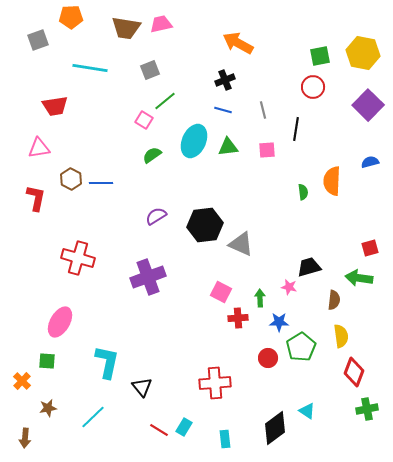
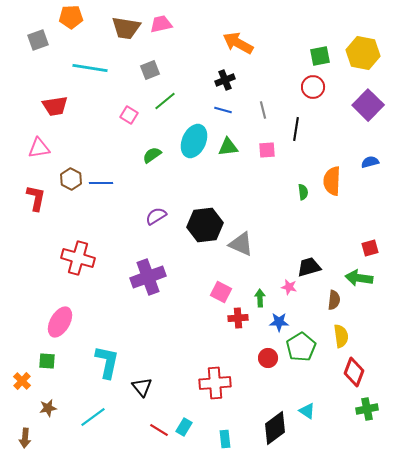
pink square at (144, 120): moved 15 px left, 5 px up
cyan line at (93, 417): rotated 8 degrees clockwise
